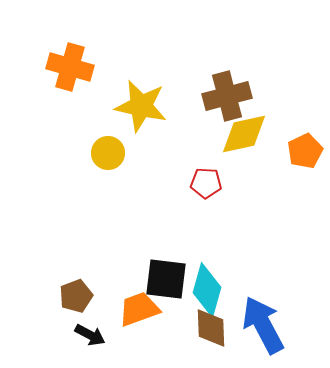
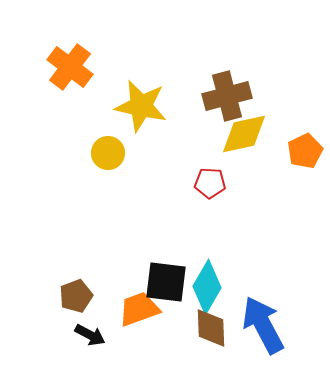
orange cross: rotated 21 degrees clockwise
red pentagon: moved 4 px right
black square: moved 3 px down
cyan diamond: moved 3 px up; rotated 14 degrees clockwise
